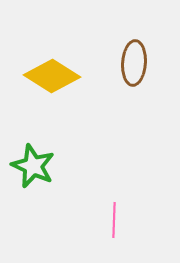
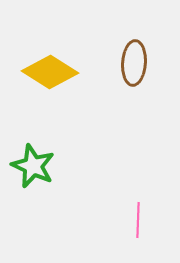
yellow diamond: moved 2 px left, 4 px up
pink line: moved 24 px right
